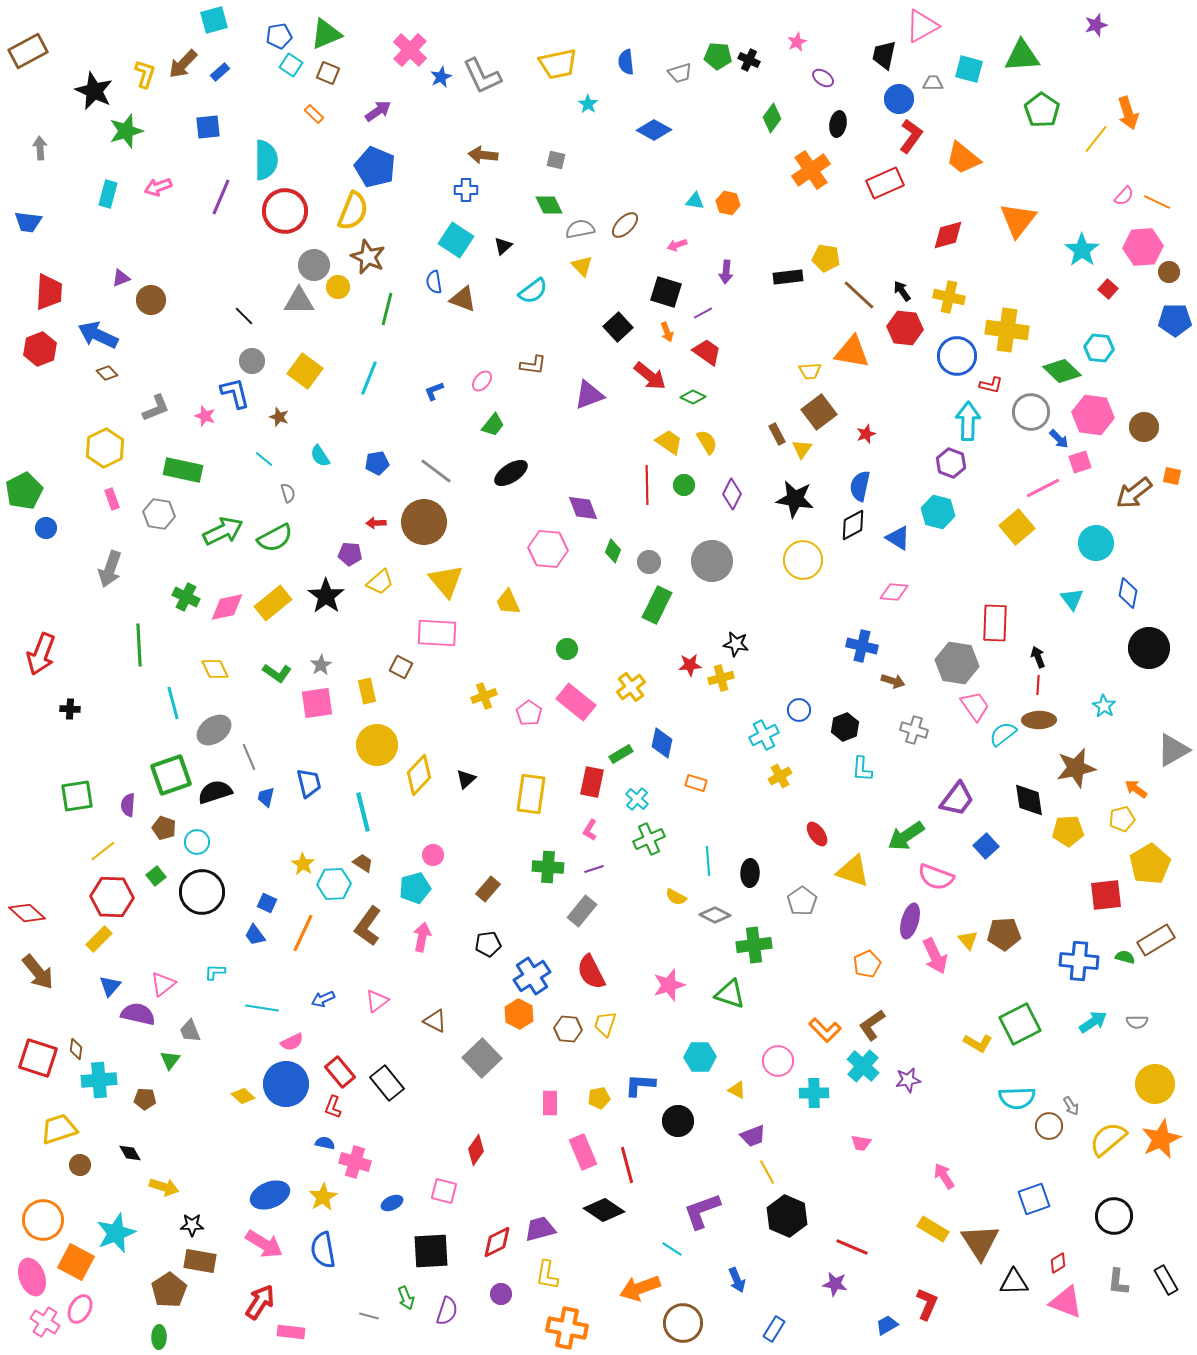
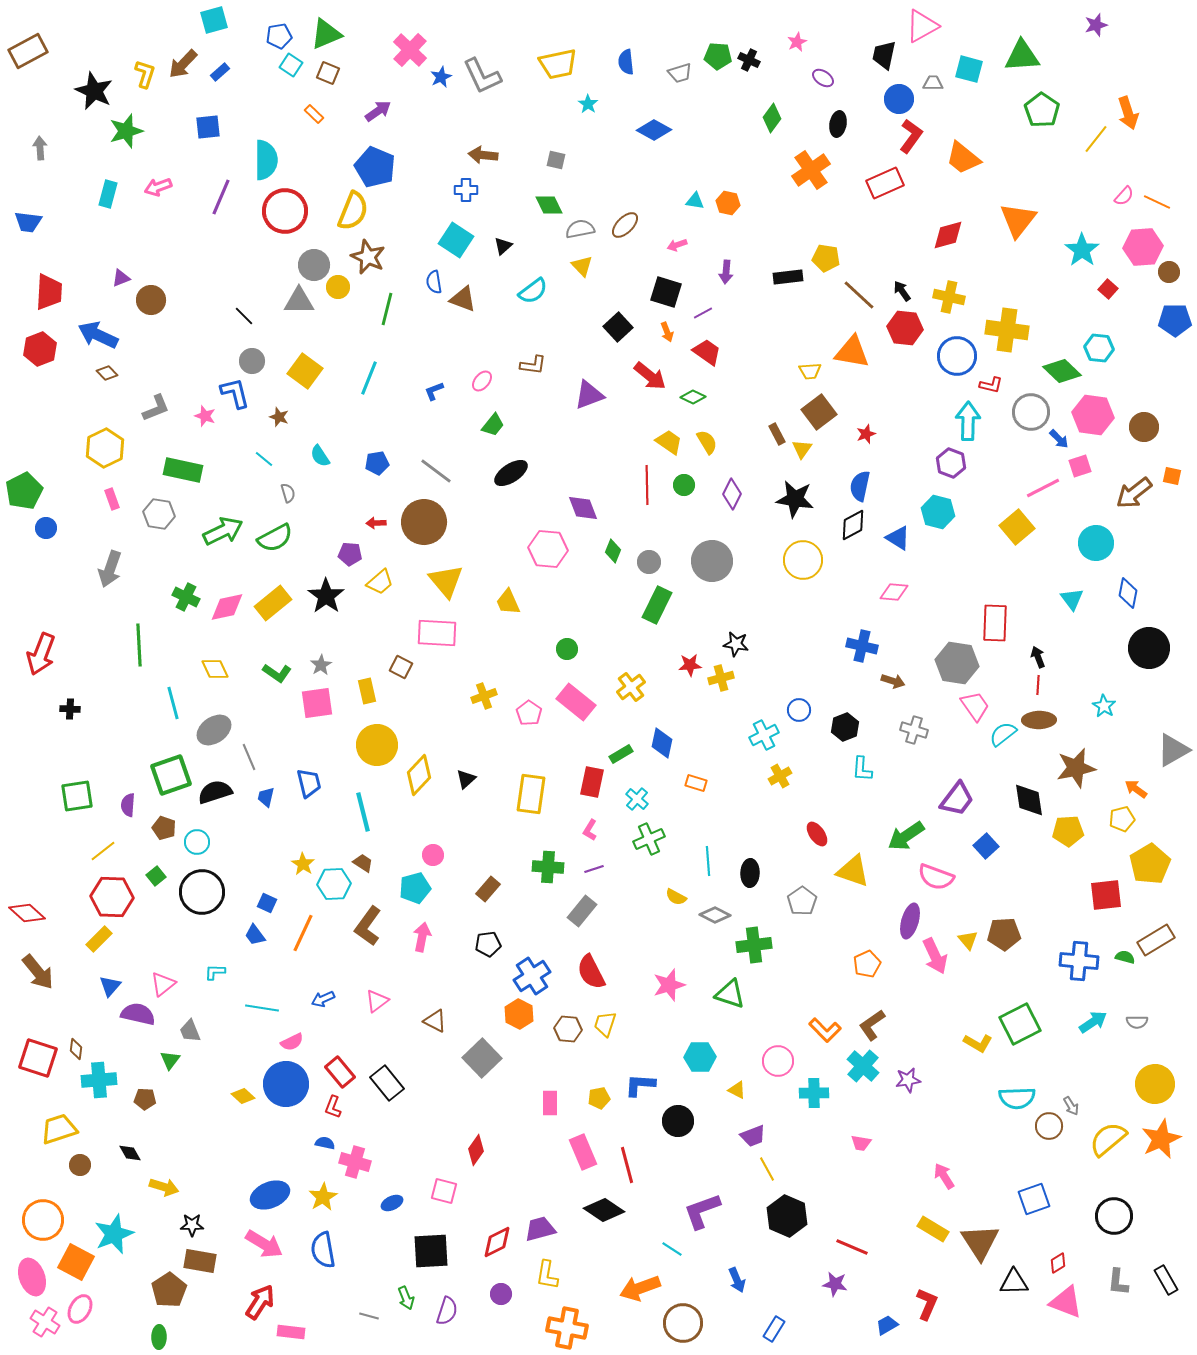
pink square at (1080, 462): moved 4 px down
yellow line at (767, 1172): moved 3 px up
cyan star at (116, 1233): moved 2 px left, 1 px down
